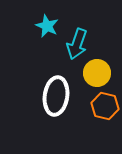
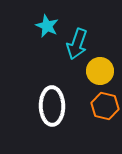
yellow circle: moved 3 px right, 2 px up
white ellipse: moved 4 px left, 10 px down; rotated 9 degrees counterclockwise
